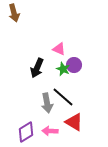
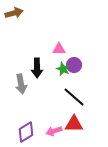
brown arrow: rotated 90 degrees counterclockwise
pink triangle: rotated 24 degrees counterclockwise
black arrow: rotated 24 degrees counterclockwise
black line: moved 11 px right
gray arrow: moved 26 px left, 19 px up
red triangle: moved 2 px down; rotated 30 degrees counterclockwise
pink arrow: moved 4 px right; rotated 21 degrees counterclockwise
